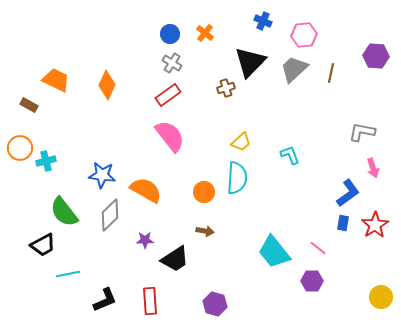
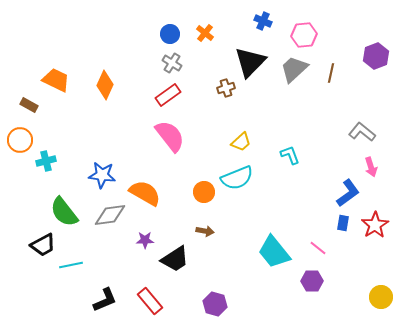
purple hexagon at (376, 56): rotated 25 degrees counterclockwise
orange diamond at (107, 85): moved 2 px left
gray L-shape at (362, 132): rotated 28 degrees clockwise
orange circle at (20, 148): moved 8 px up
pink arrow at (373, 168): moved 2 px left, 1 px up
cyan semicircle at (237, 178): rotated 64 degrees clockwise
orange semicircle at (146, 190): moved 1 px left, 3 px down
gray diamond at (110, 215): rotated 36 degrees clockwise
cyan line at (68, 274): moved 3 px right, 9 px up
red rectangle at (150, 301): rotated 36 degrees counterclockwise
